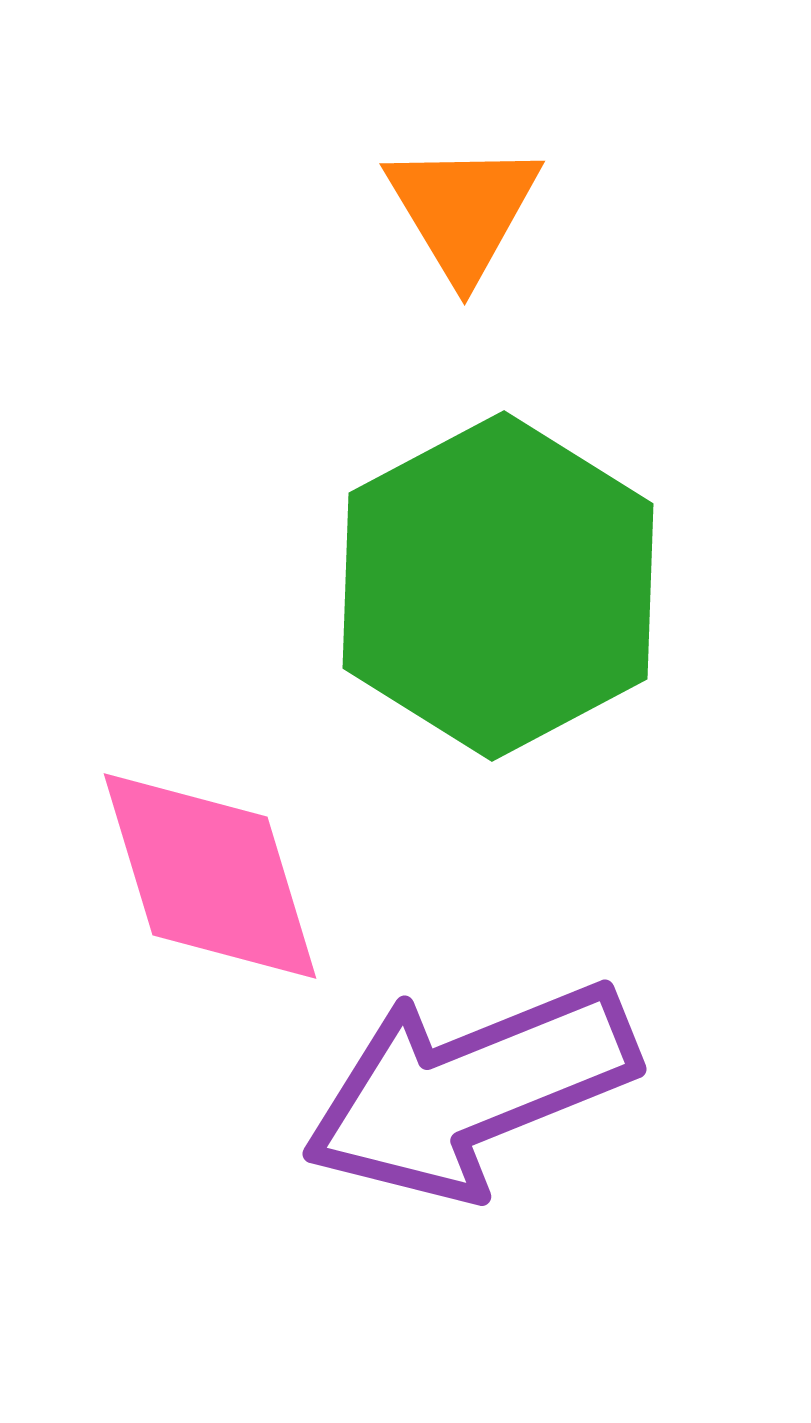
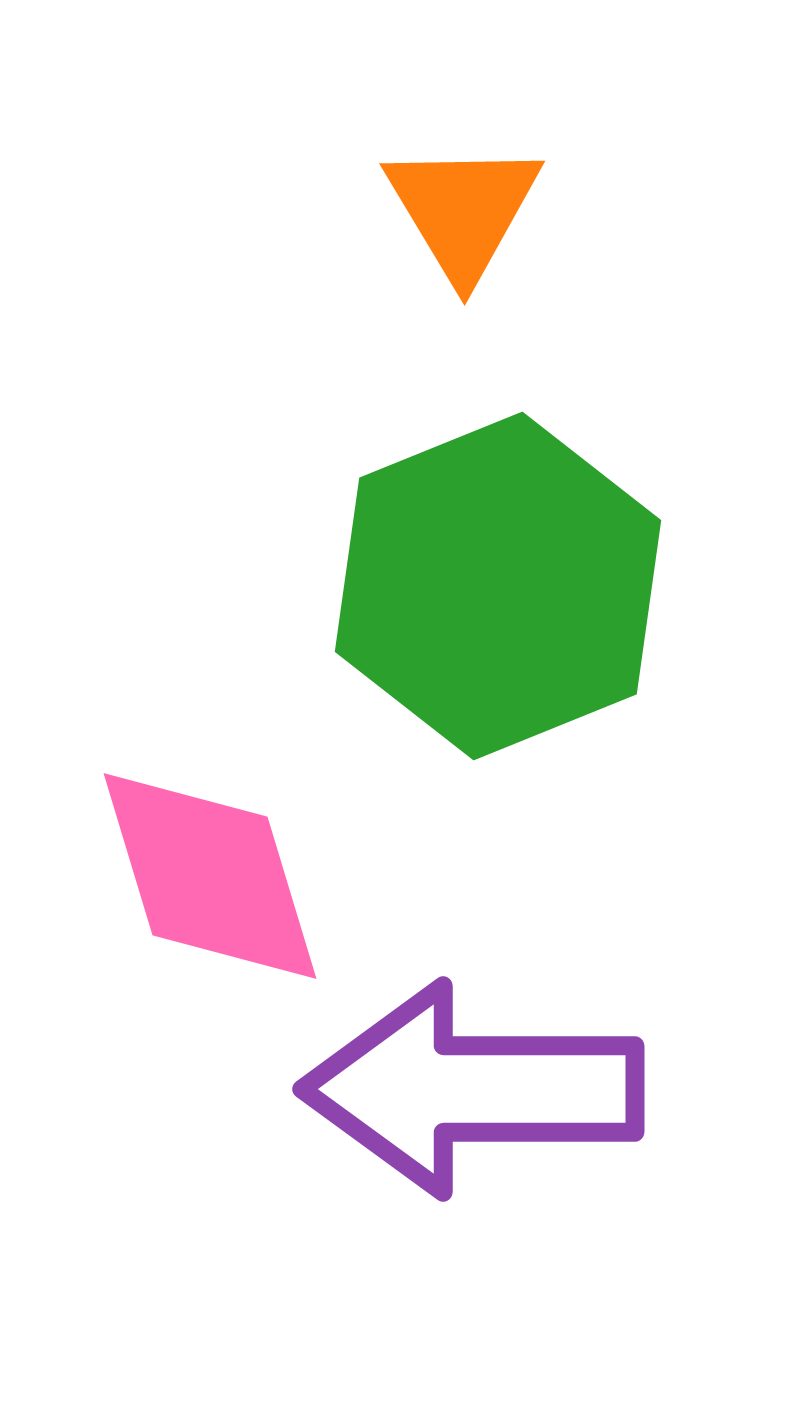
green hexagon: rotated 6 degrees clockwise
purple arrow: moved 2 px right, 1 px up; rotated 22 degrees clockwise
